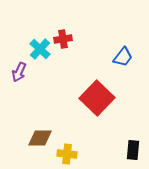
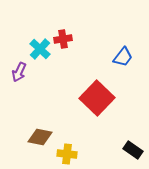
brown diamond: moved 1 px up; rotated 10 degrees clockwise
black rectangle: rotated 60 degrees counterclockwise
